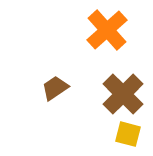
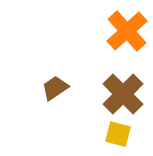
orange cross: moved 20 px right, 1 px down
yellow square: moved 10 px left
